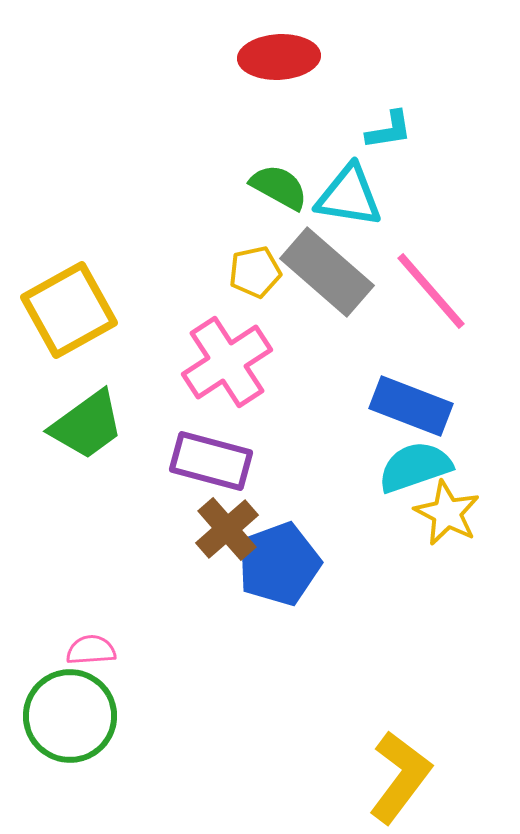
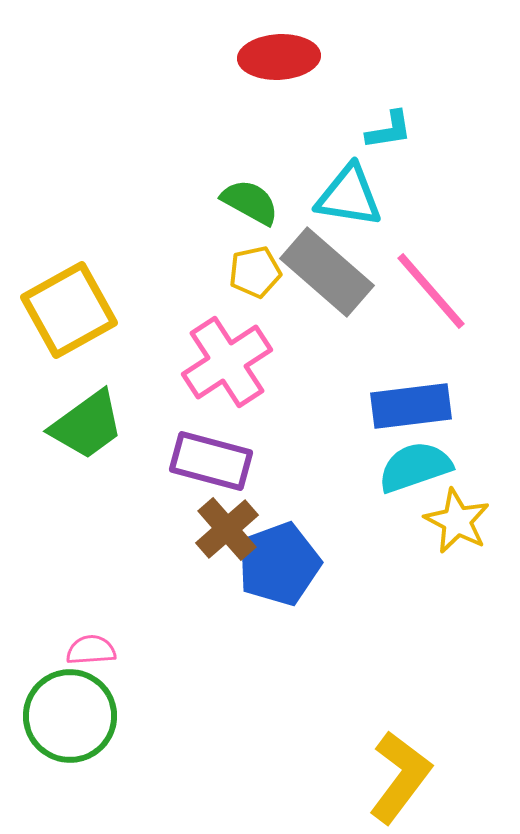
green semicircle: moved 29 px left, 15 px down
blue rectangle: rotated 28 degrees counterclockwise
yellow star: moved 10 px right, 8 px down
